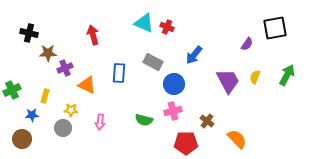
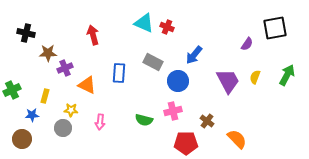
black cross: moved 3 px left
blue circle: moved 4 px right, 3 px up
